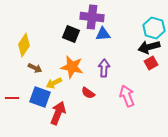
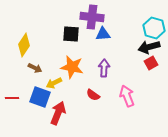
black square: rotated 18 degrees counterclockwise
red semicircle: moved 5 px right, 2 px down
